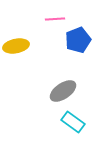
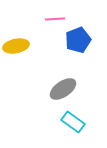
gray ellipse: moved 2 px up
